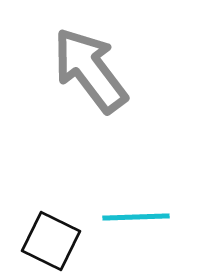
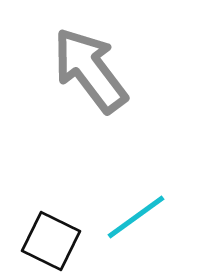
cyan line: rotated 34 degrees counterclockwise
